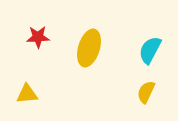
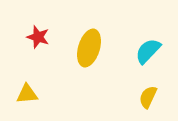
red star: rotated 20 degrees clockwise
cyan semicircle: moved 2 px left, 1 px down; rotated 16 degrees clockwise
yellow semicircle: moved 2 px right, 5 px down
